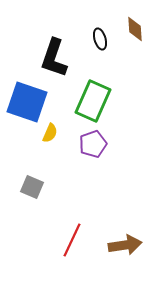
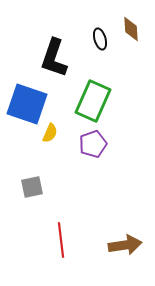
brown diamond: moved 4 px left
blue square: moved 2 px down
gray square: rotated 35 degrees counterclockwise
red line: moved 11 px left; rotated 32 degrees counterclockwise
